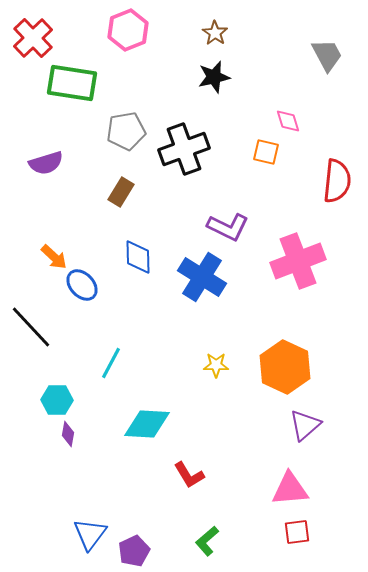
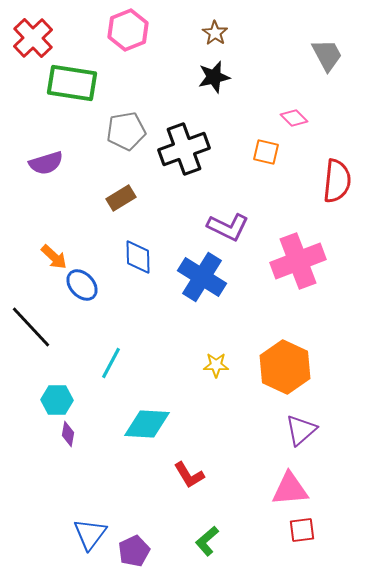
pink diamond: moved 6 px right, 3 px up; rotated 28 degrees counterclockwise
brown rectangle: moved 6 px down; rotated 28 degrees clockwise
purple triangle: moved 4 px left, 5 px down
red square: moved 5 px right, 2 px up
